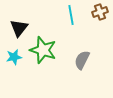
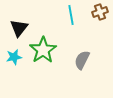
green star: rotated 20 degrees clockwise
